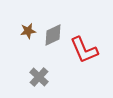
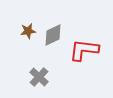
red L-shape: rotated 120 degrees clockwise
